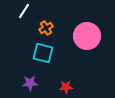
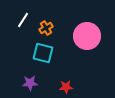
white line: moved 1 px left, 9 px down
